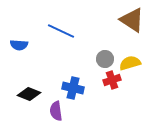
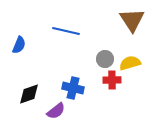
brown triangle: rotated 24 degrees clockwise
blue line: moved 5 px right; rotated 12 degrees counterclockwise
blue semicircle: rotated 72 degrees counterclockwise
red cross: rotated 18 degrees clockwise
black diamond: rotated 40 degrees counterclockwise
purple semicircle: rotated 120 degrees counterclockwise
